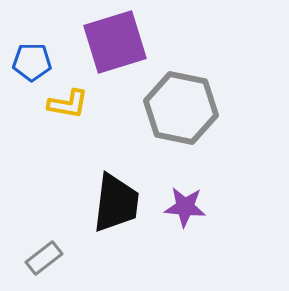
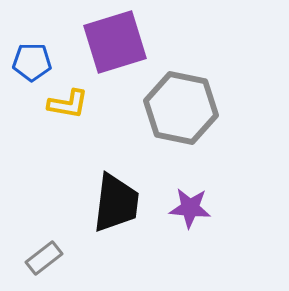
purple star: moved 5 px right, 1 px down
